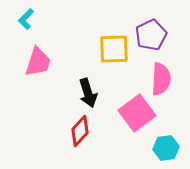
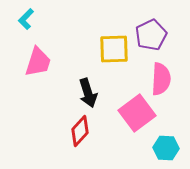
cyan hexagon: rotated 10 degrees clockwise
